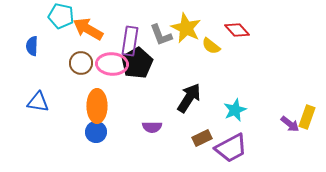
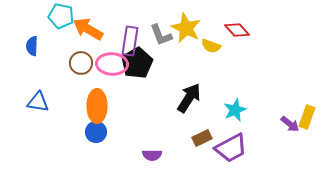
yellow semicircle: rotated 18 degrees counterclockwise
purple semicircle: moved 28 px down
